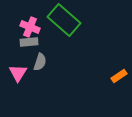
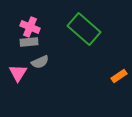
green rectangle: moved 20 px right, 9 px down
gray semicircle: rotated 48 degrees clockwise
